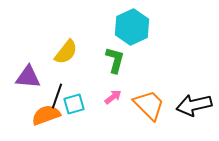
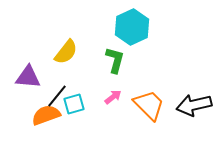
black line: rotated 20 degrees clockwise
